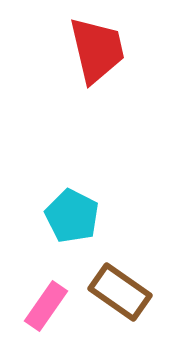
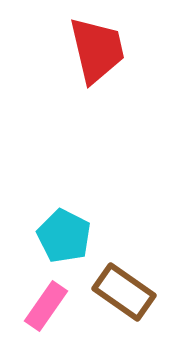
cyan pentagon: moved 8 px left, 20 px down
brown rectangle: moved 4 px right
